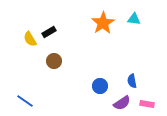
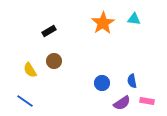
black rectangle: moved 1 px up
yellow semicircle: moved 31 px down
blue circle: moved 2 px right, 3 px up
pink rectangle: moved 3 px up
